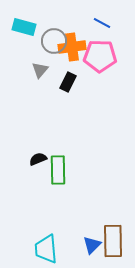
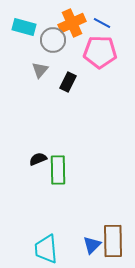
gray circle: moved 1 px left, 1 px up
orange cross: moved 24 px up; rotated 16 degrees counterclockwise
pink pentagon: moved 4 px up
